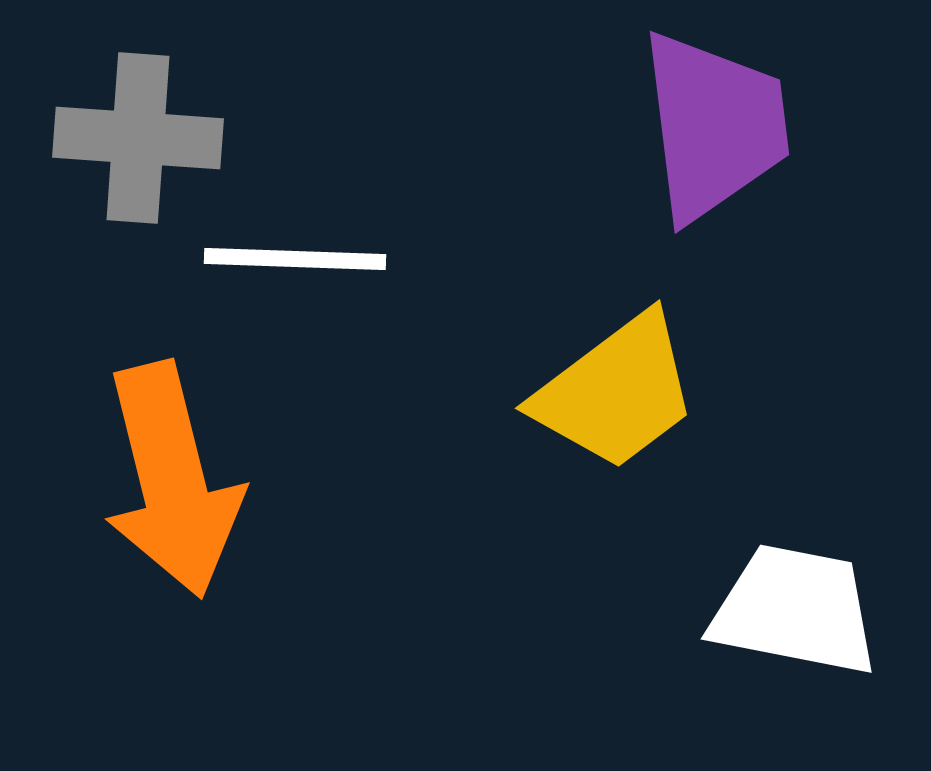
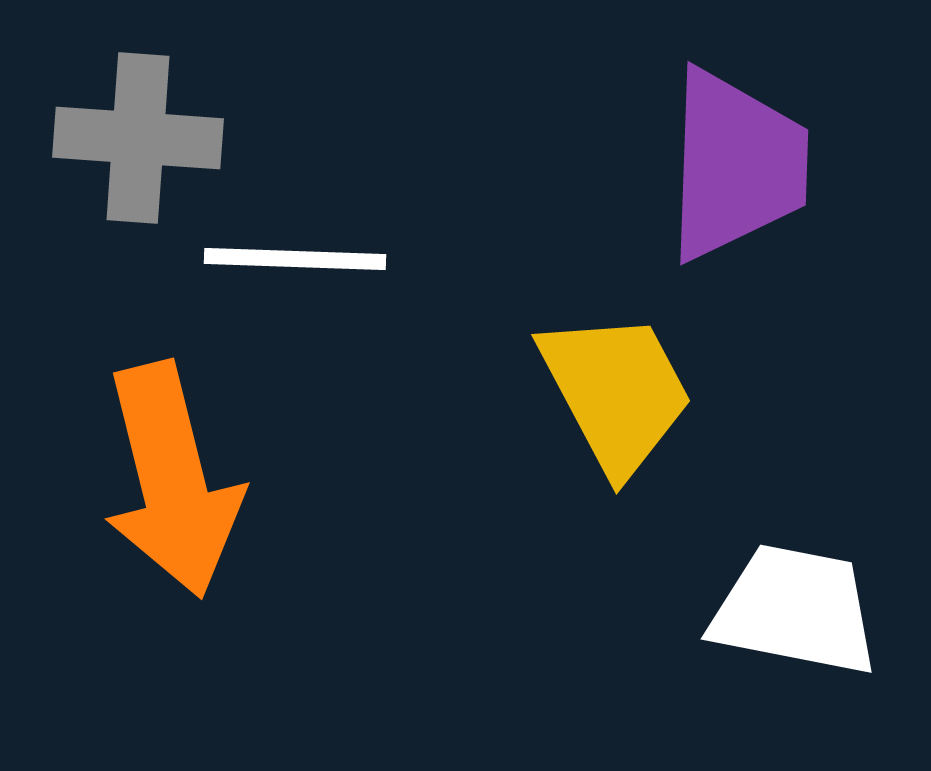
purple trapezoid: moved 22 px right, 39 px down; rotated 9 degrees clockwise
yellow trapezoid: rotated 81 degrees counterclockwise
